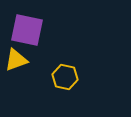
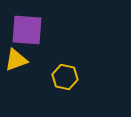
purple square: rotated 8 degrees counterclockwise
